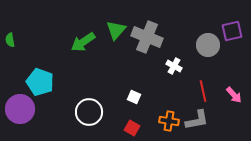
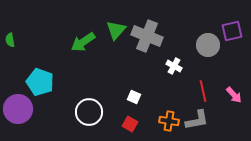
gray cross: moved 1 px up
purple circle: moved 2 px left
red square: moved 2 px left, 4 px up
